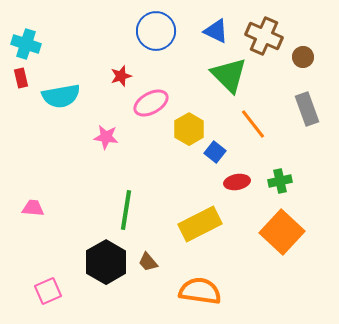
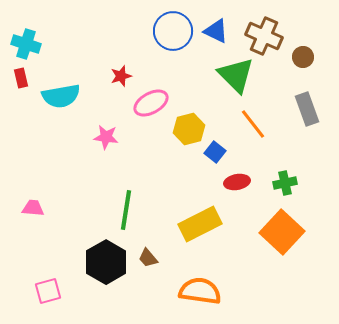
blue circle: moved 17 px right
green triangle: moved 7 px right
yellow hexagon: rotated 16 degrees clockwise
green cross: moved 5 px right, 2 px down
brown trapezoid: moved 4 px up
pink square: rotated 8 degrees clockwise
